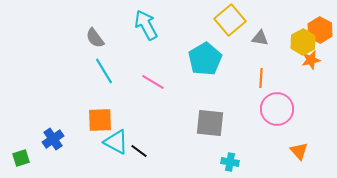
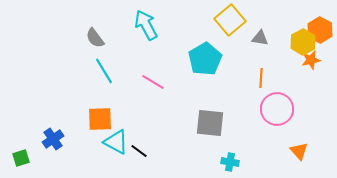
orange square: moved 1 px up
